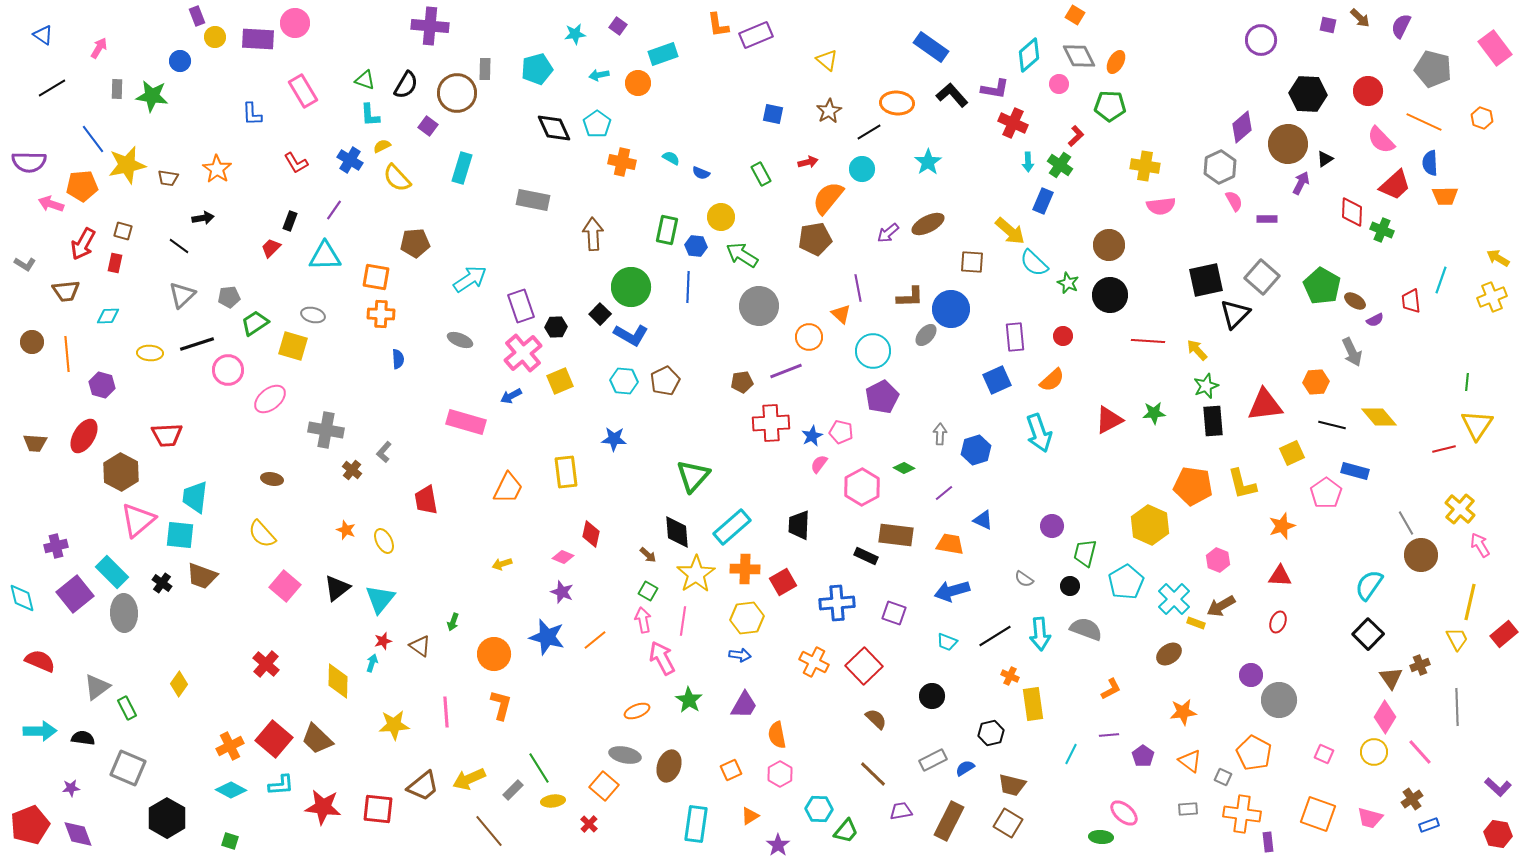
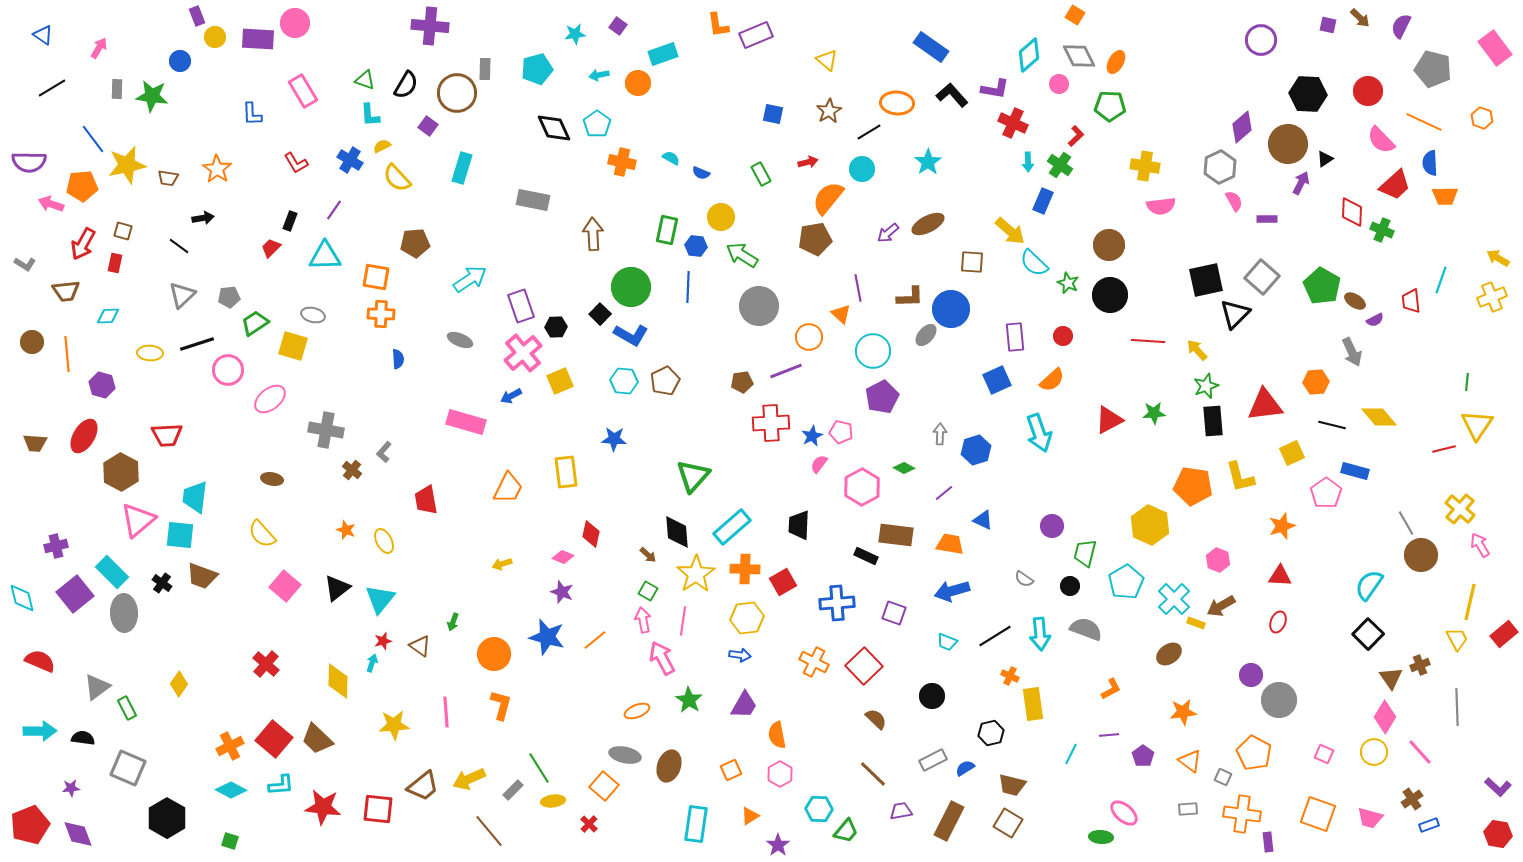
yellow L-shape at (1242, 484): moved 2 px left, 7 px up
